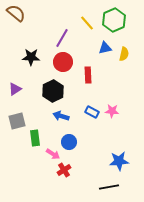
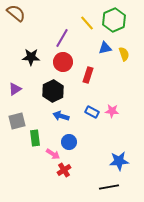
yellow semicircle: rotated 32 degrees counterclockwise
red rectangle: rotated 21 degrees clockwise
